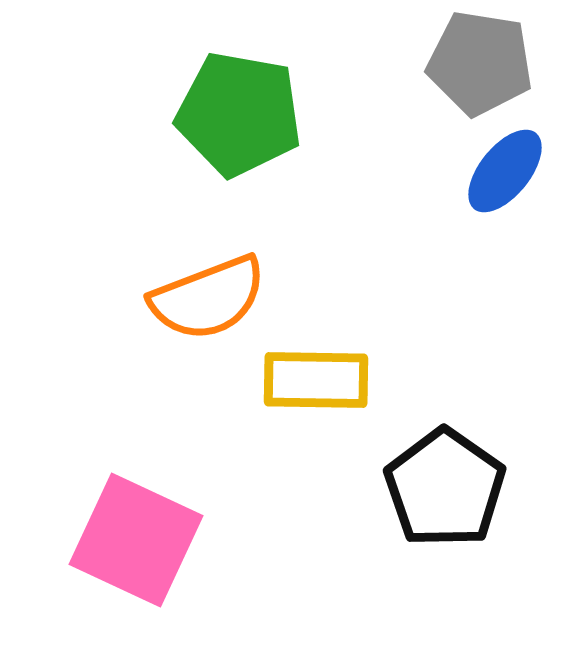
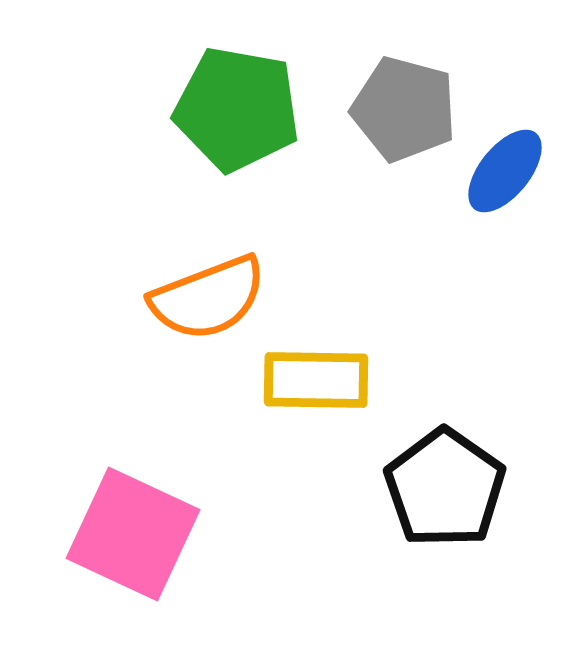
gray pentagon: moved 76 px left, 46 px down; rotated 6 degrees clockwise
green pentagon: moved 2 px left, 5 px up
pink square: moved 3 px left, 6 px up
